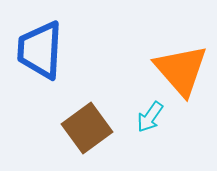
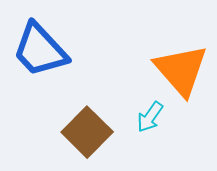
blue trapezoid: rotated 46 degrees counterclockwise
brown square: moved 4 px down; rotated 9 degrees counterclockwise
